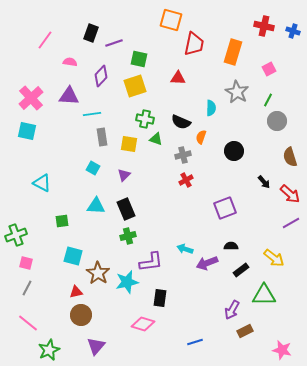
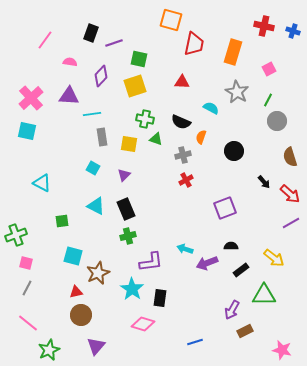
red triangle at (178, 78): moved 4 px right, 4 px down
cyan semicircle at (211, 108): rotated 63 degrees counterclockwise
cyan triangle at (96, 206): rotated 24 degrees clockwise
brown star at (98, 273): rotated 15 degrees clockwise
cyan star at (127, 282): moved 5 px right, 7 px down; rotated 25 degrees counterclockwise
